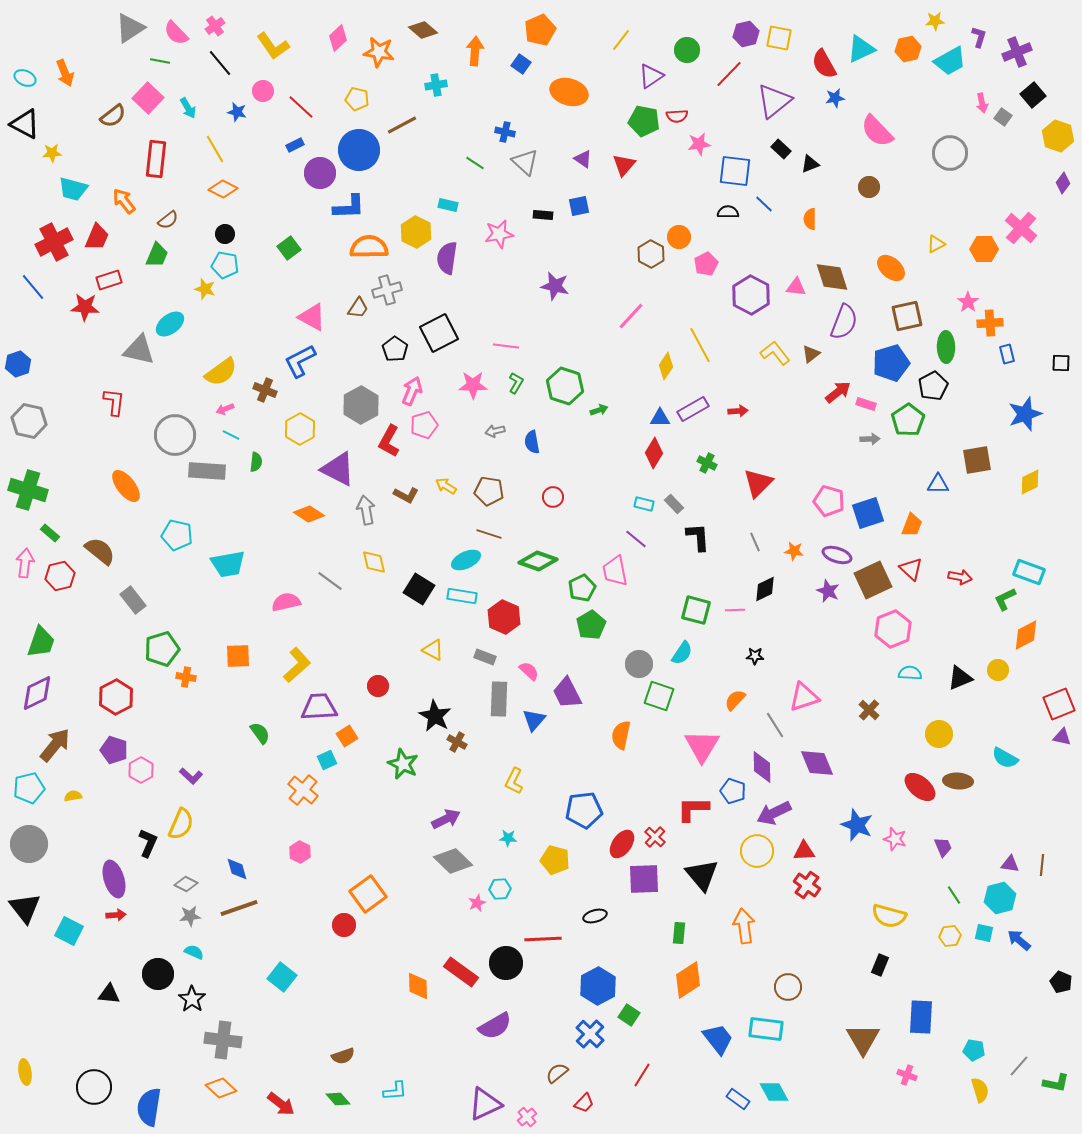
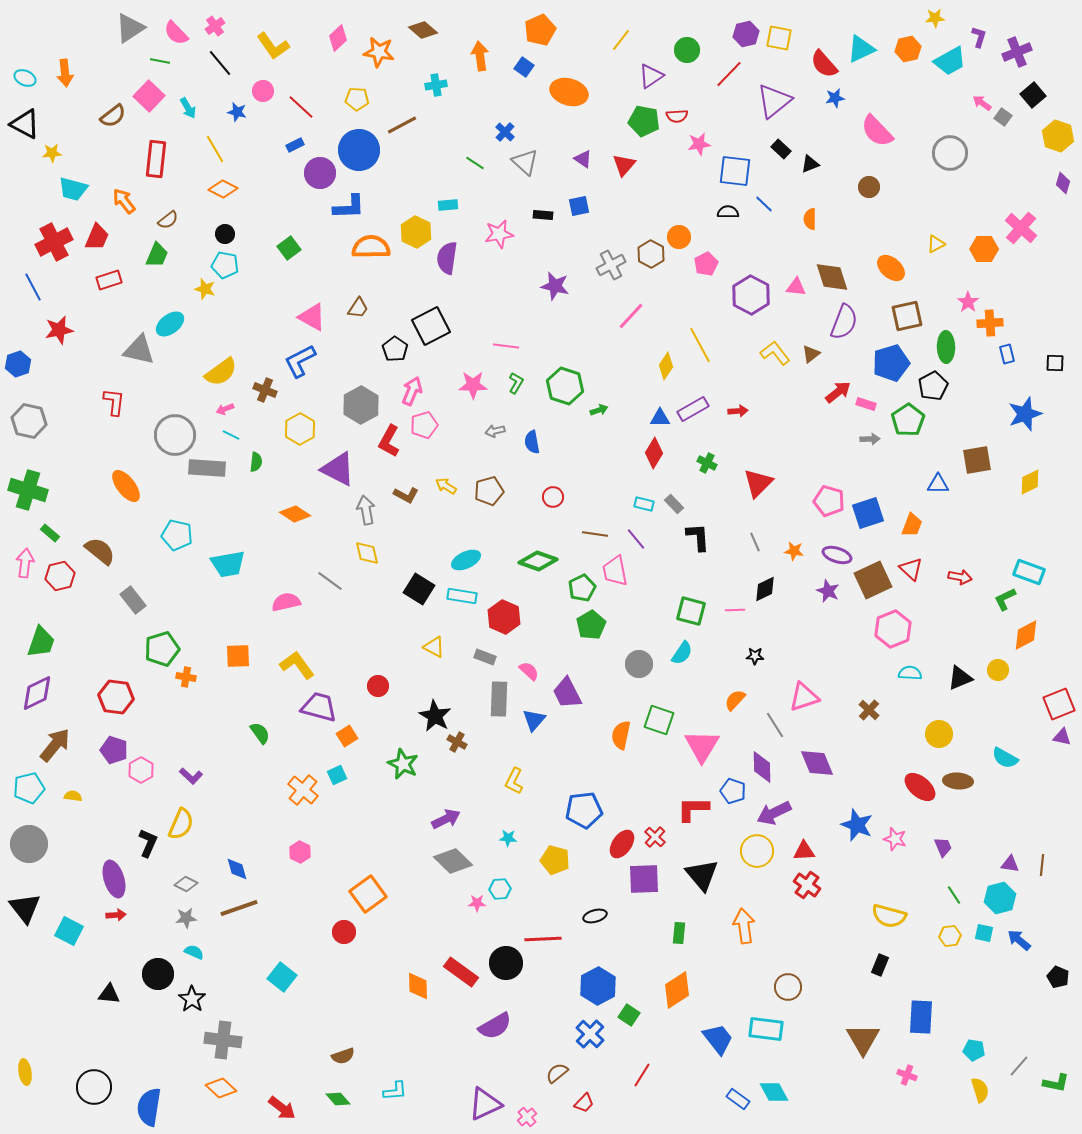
yellow star at (935, 21): moved 3 px up
orange arrow at (475, 51): moved 5 px right, 5 px down; rotated 12 degrees counterclockwise
blue square at (521, 64): moved 3 px right, 3 px down
red semicircle at (824, 64): rotated 12 degrees counterclockwise
orange arrow at (65, 73): rotated 16 degrees clockwise
pink square at (148, 98): moved 1 px right, 2 px up
yellow pentagon at (357, 99): rotated 10 degrees counterclockwise
pink arrow at (982, 103): rotated 138 degrees clockwise
blue cross at (505, 132): rotated 30 degrees clockwise
purple diamond at (1063, 183): rotated 20 degrees counterclockwise
cyan rectangle at (448, 205): rotated 18 degrees counterclockwise
orange semicircle at (369, 247): moved 2 px right
blue line at (33, 287): rotated 12 degrees clockwise
gray cross at (387, 290): moved 224 px right, 25 px up; rotated 12 degrees counterclockwise
red star at (85, 307): moved 26 px left, 23 px down; rotated 16 degrees counterclockwise
black square at (439, 333): moved 8 px left, 7 px up
black square at (1061, 363): moved 6 px left
gray rectangle at (207, 471): moved 3 px up
brown pentagon at (489, 491): rotated 24 degrees counterclockwise
orange diamond at (309, 514): moved 14 px left
brown line at (489, 534): moved 106 px right; rotated 10 degrees counterclockwise
purple line at (636, 539): rotated 10 degrees clockwise
yellow diamond at (374, 562): moved 7 px left, 9 px up
green square at (696, 610): moved 5 px left, 1 px down
yellow triangle at (433, 650): moved 1 px right, 3 px up
yellow L-shape at (297, 665): rotated 84 degrees counterclockwise
green square at (659, 696): moved 24 px down
red hexagon at (116, 697): rotated 24 degrees counterclockwise
purple trapezoid at (319, 707): rotated 18 degrees clockwise
cyan square at (327, 760): moved 10 px right, 15 px down
yellow semicircle at (73, 796): rotated 18 degrees clockwise
pink star at (477, 903): rotated 24 degrees clockwise
gray star at (190, 916): moved 4 px left, 2 px down
red circle at (344, 925): moved 7 px down
orange diamond at (688, 980): moved 11 px left, 10 px down
black pentagon at (1061, 982): moved 3 px left, 5 px up
red arrow at (281, 1104): moved 1 px right, 4 px down
